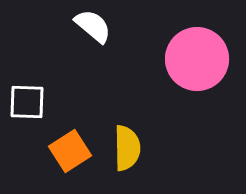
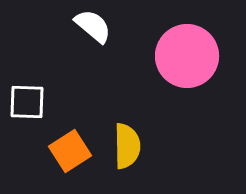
pink circle: moved 10 px left, 3 px up
yellow semicircle: moved 2 px up
